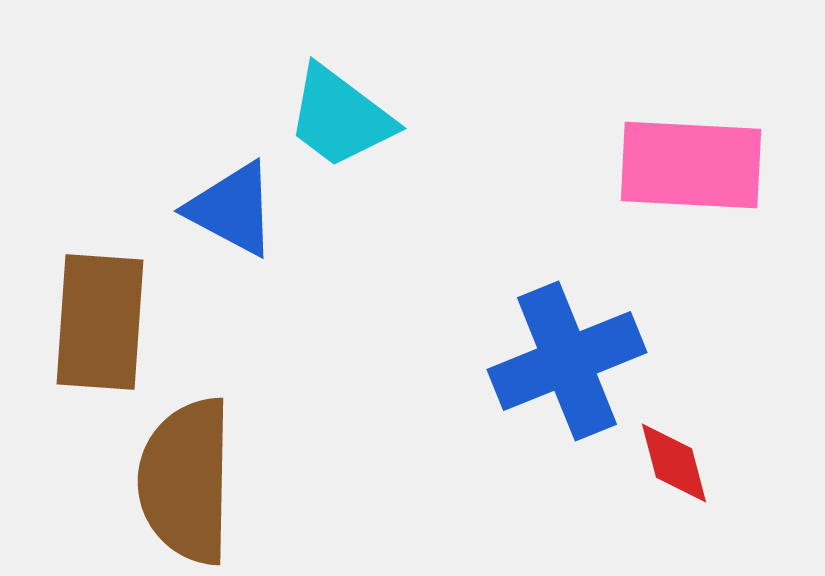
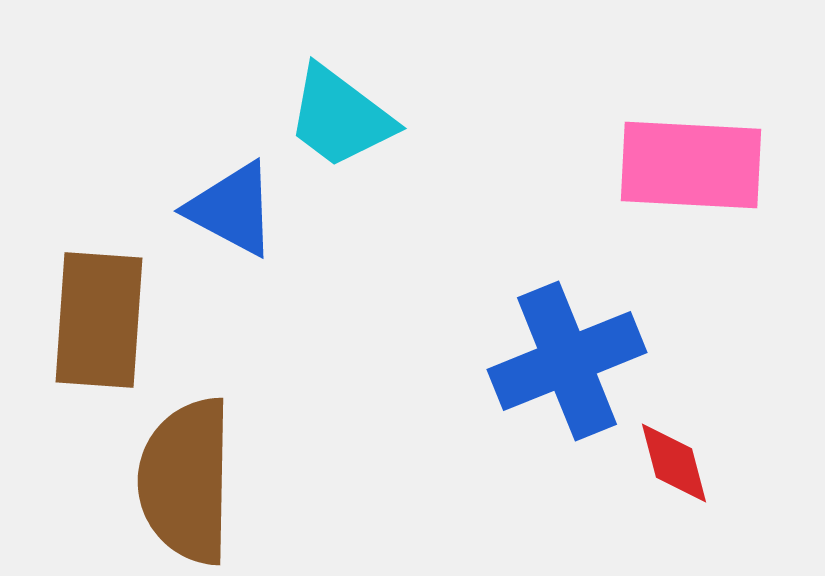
brown rectangle: moved 1 px left, 2 px up
